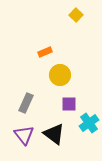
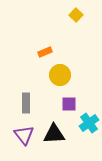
gray rectangle: rotated 24 degrees counterclockwise
black triangle: rotated 40 degrees counterclockwise
